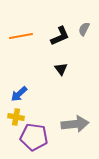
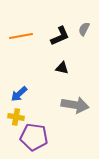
black triangle: moved 1 px right, 1 px up; rotated 40 degrees counterclockwise
gray arrow: moved 19 px up; rotated 16 degrees clockwise
